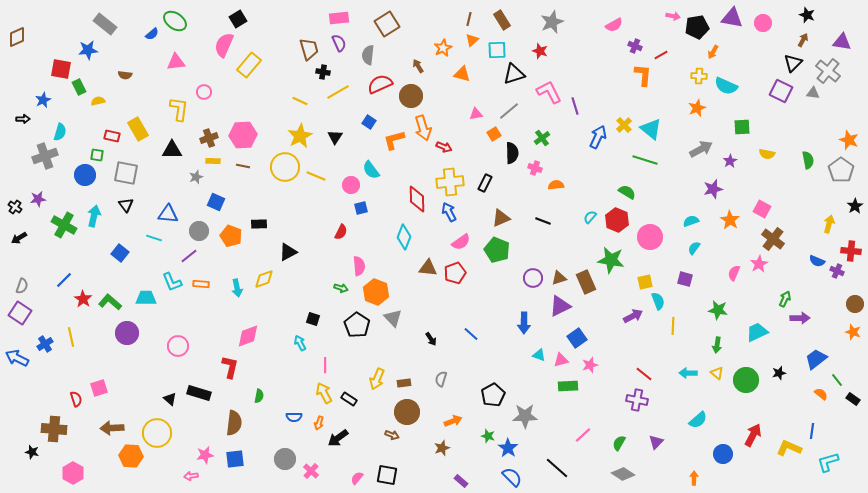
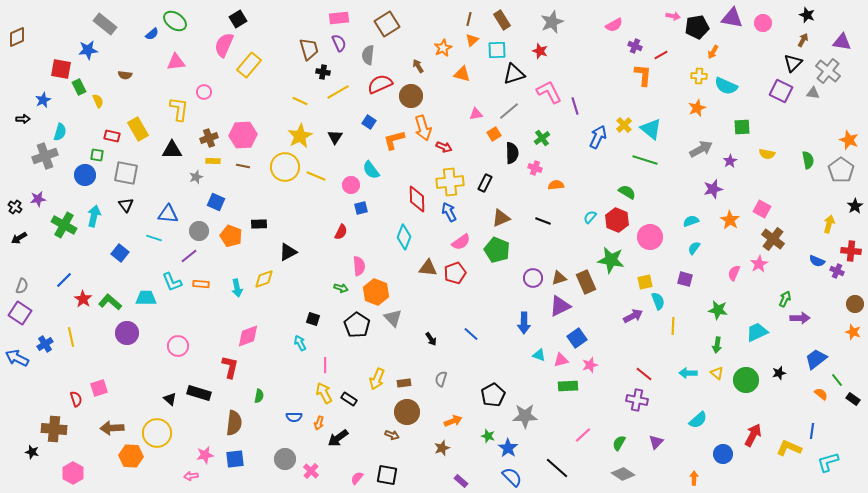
yellow semicircle at (98, 101): rotated 80 degrees clockwise
